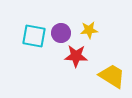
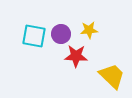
purple circle: moved 1 px down
yellow trapezoid: rotated 12 degrees clockwise
